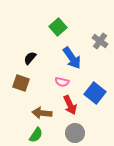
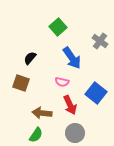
blue square: moved 1 px right
